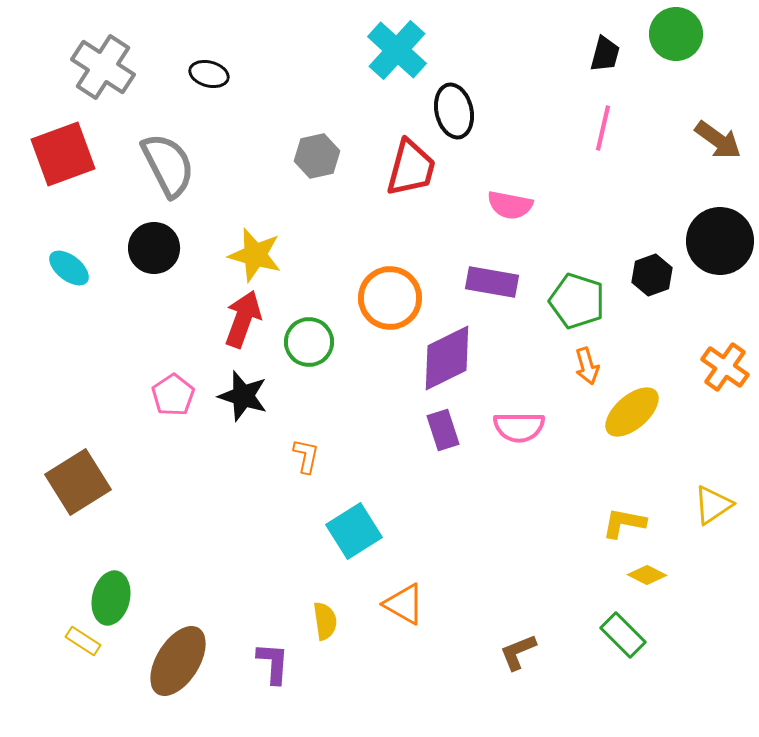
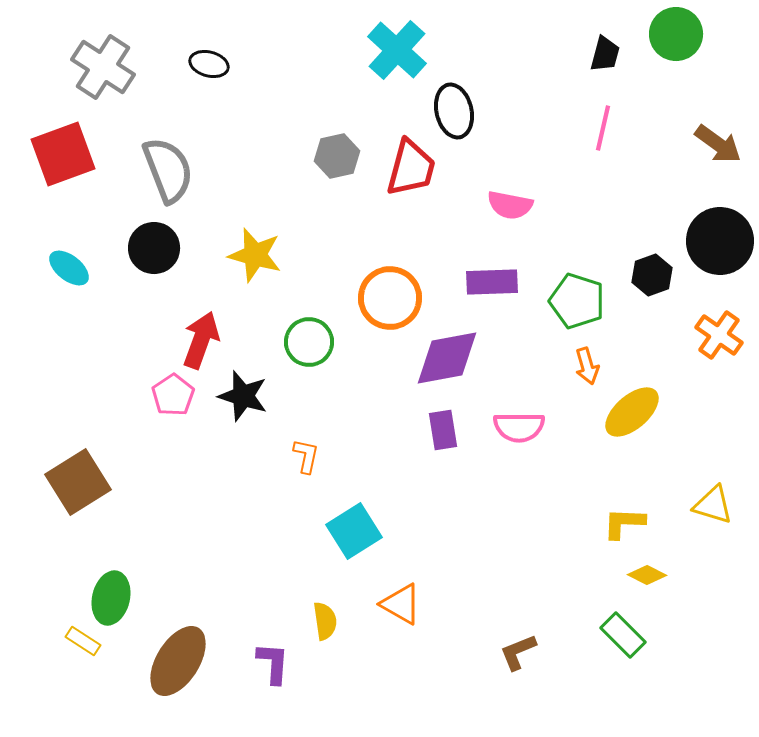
black ellipse at (209, 74): moved 10 px up
brown arrow at (718, 140): moved 4 px down
gray hexagon at (317, 156): moved 20 px right
gray semicircle at (168, 165): moved 5 px down; rotated 6 degrees clockwise
purple rectangle at (492, 282): rotated 12 degrees counterclockwise
red arrow at (243, 319): moved 42 px left, 21 px down
purple diamond at (447, 358): rotated 16 degrees clockwise
orange cross at (725, 367): moved 6 px left, 32 px up
purple rectangle at (443, 430): rotated 9 degrees clockwise
yellow triangle at (713, 505): rotated 51 degrees clockwise
yellow L-shape at (624, 523): rotated 9 degrees counterclockwise
orange triangle at (404, 604): moved 3 px left
